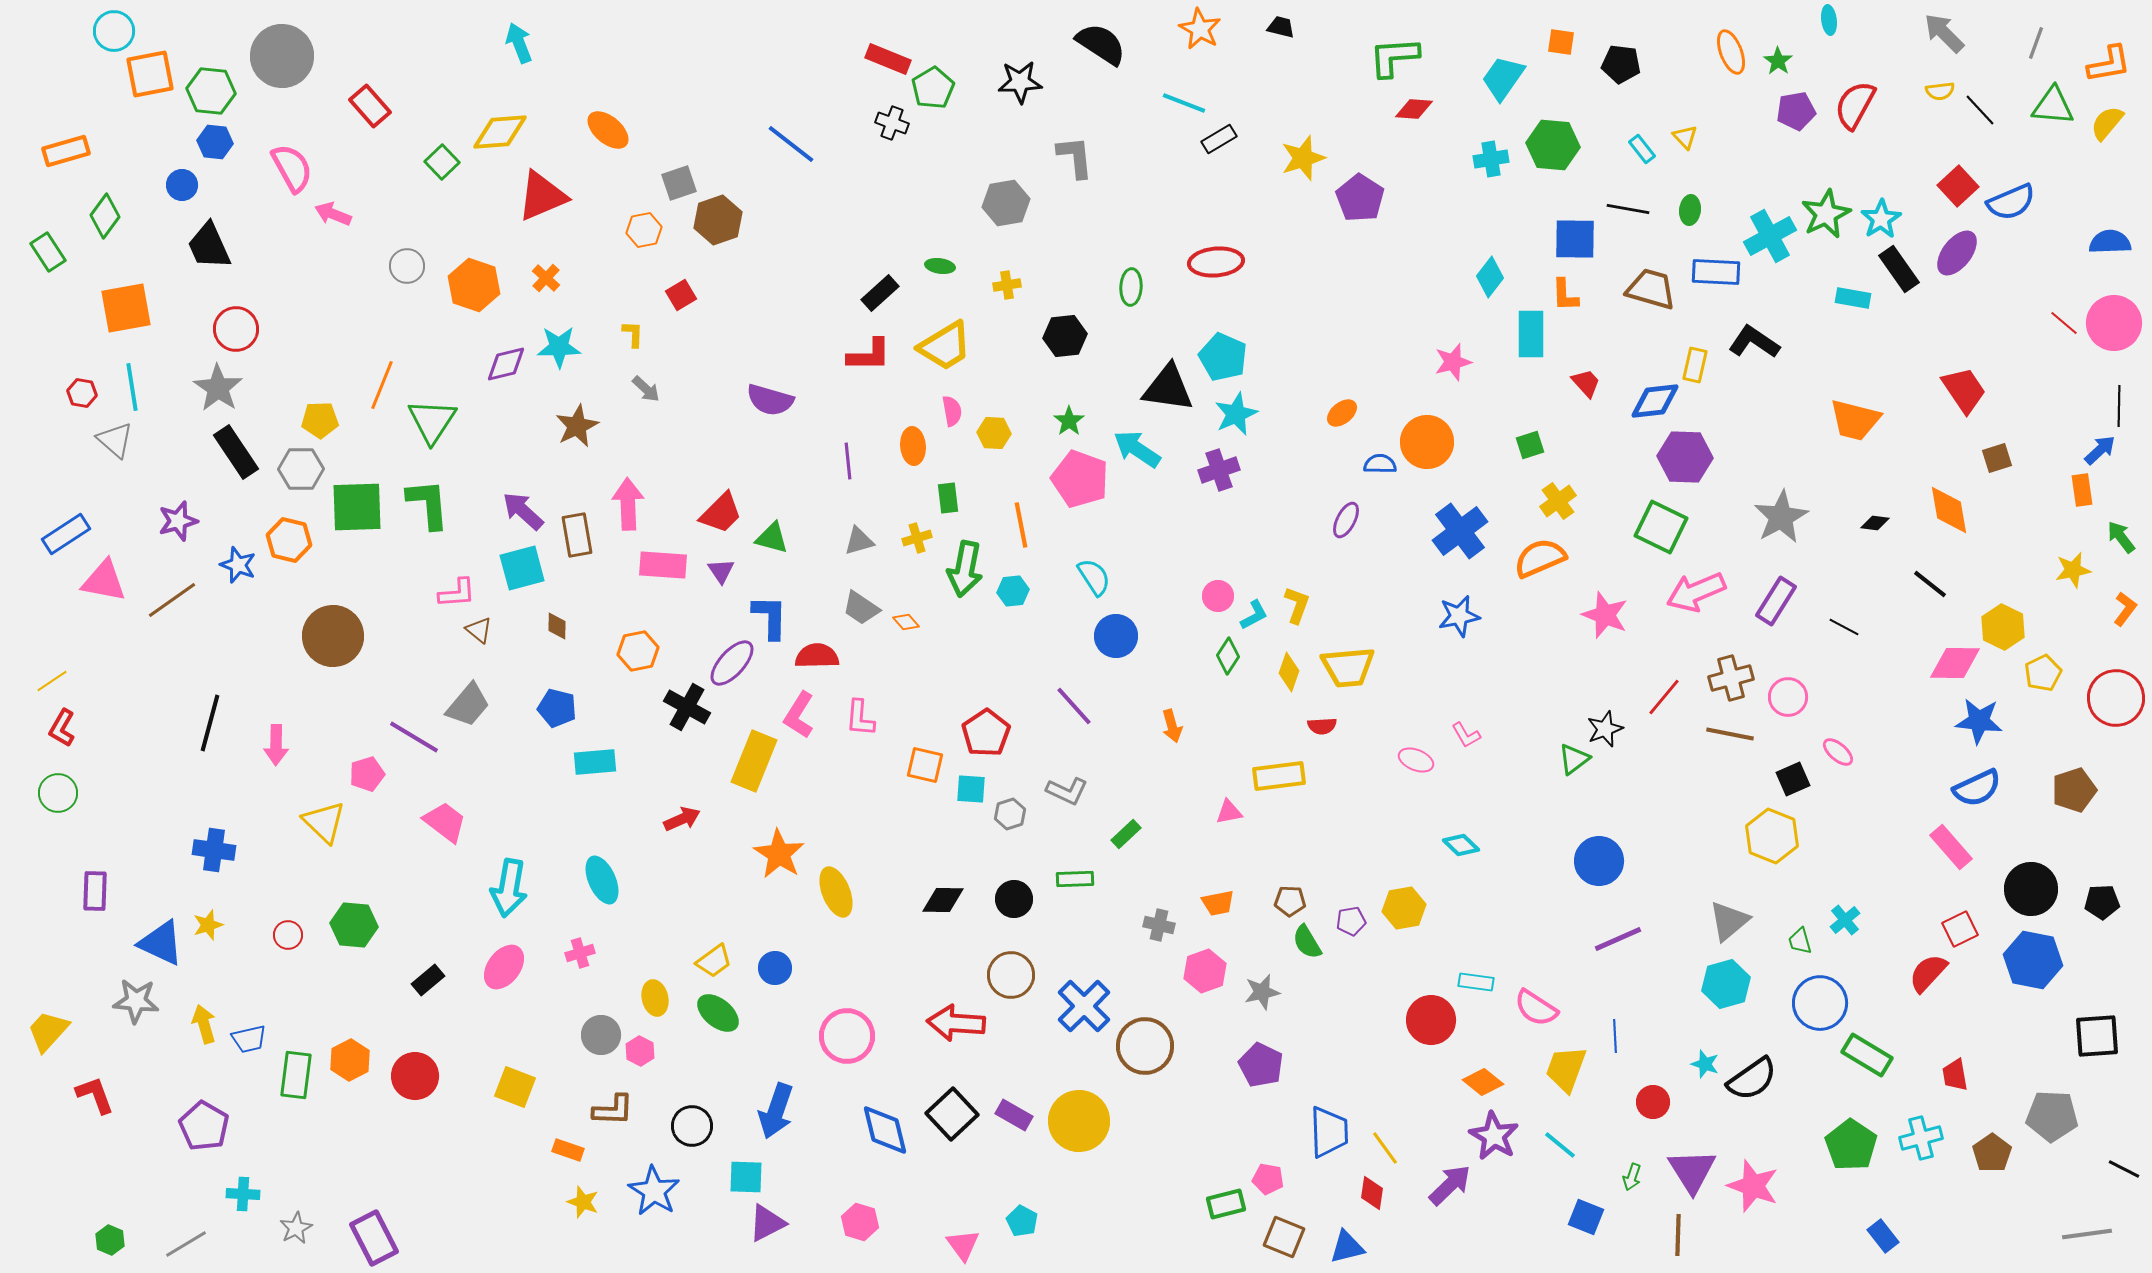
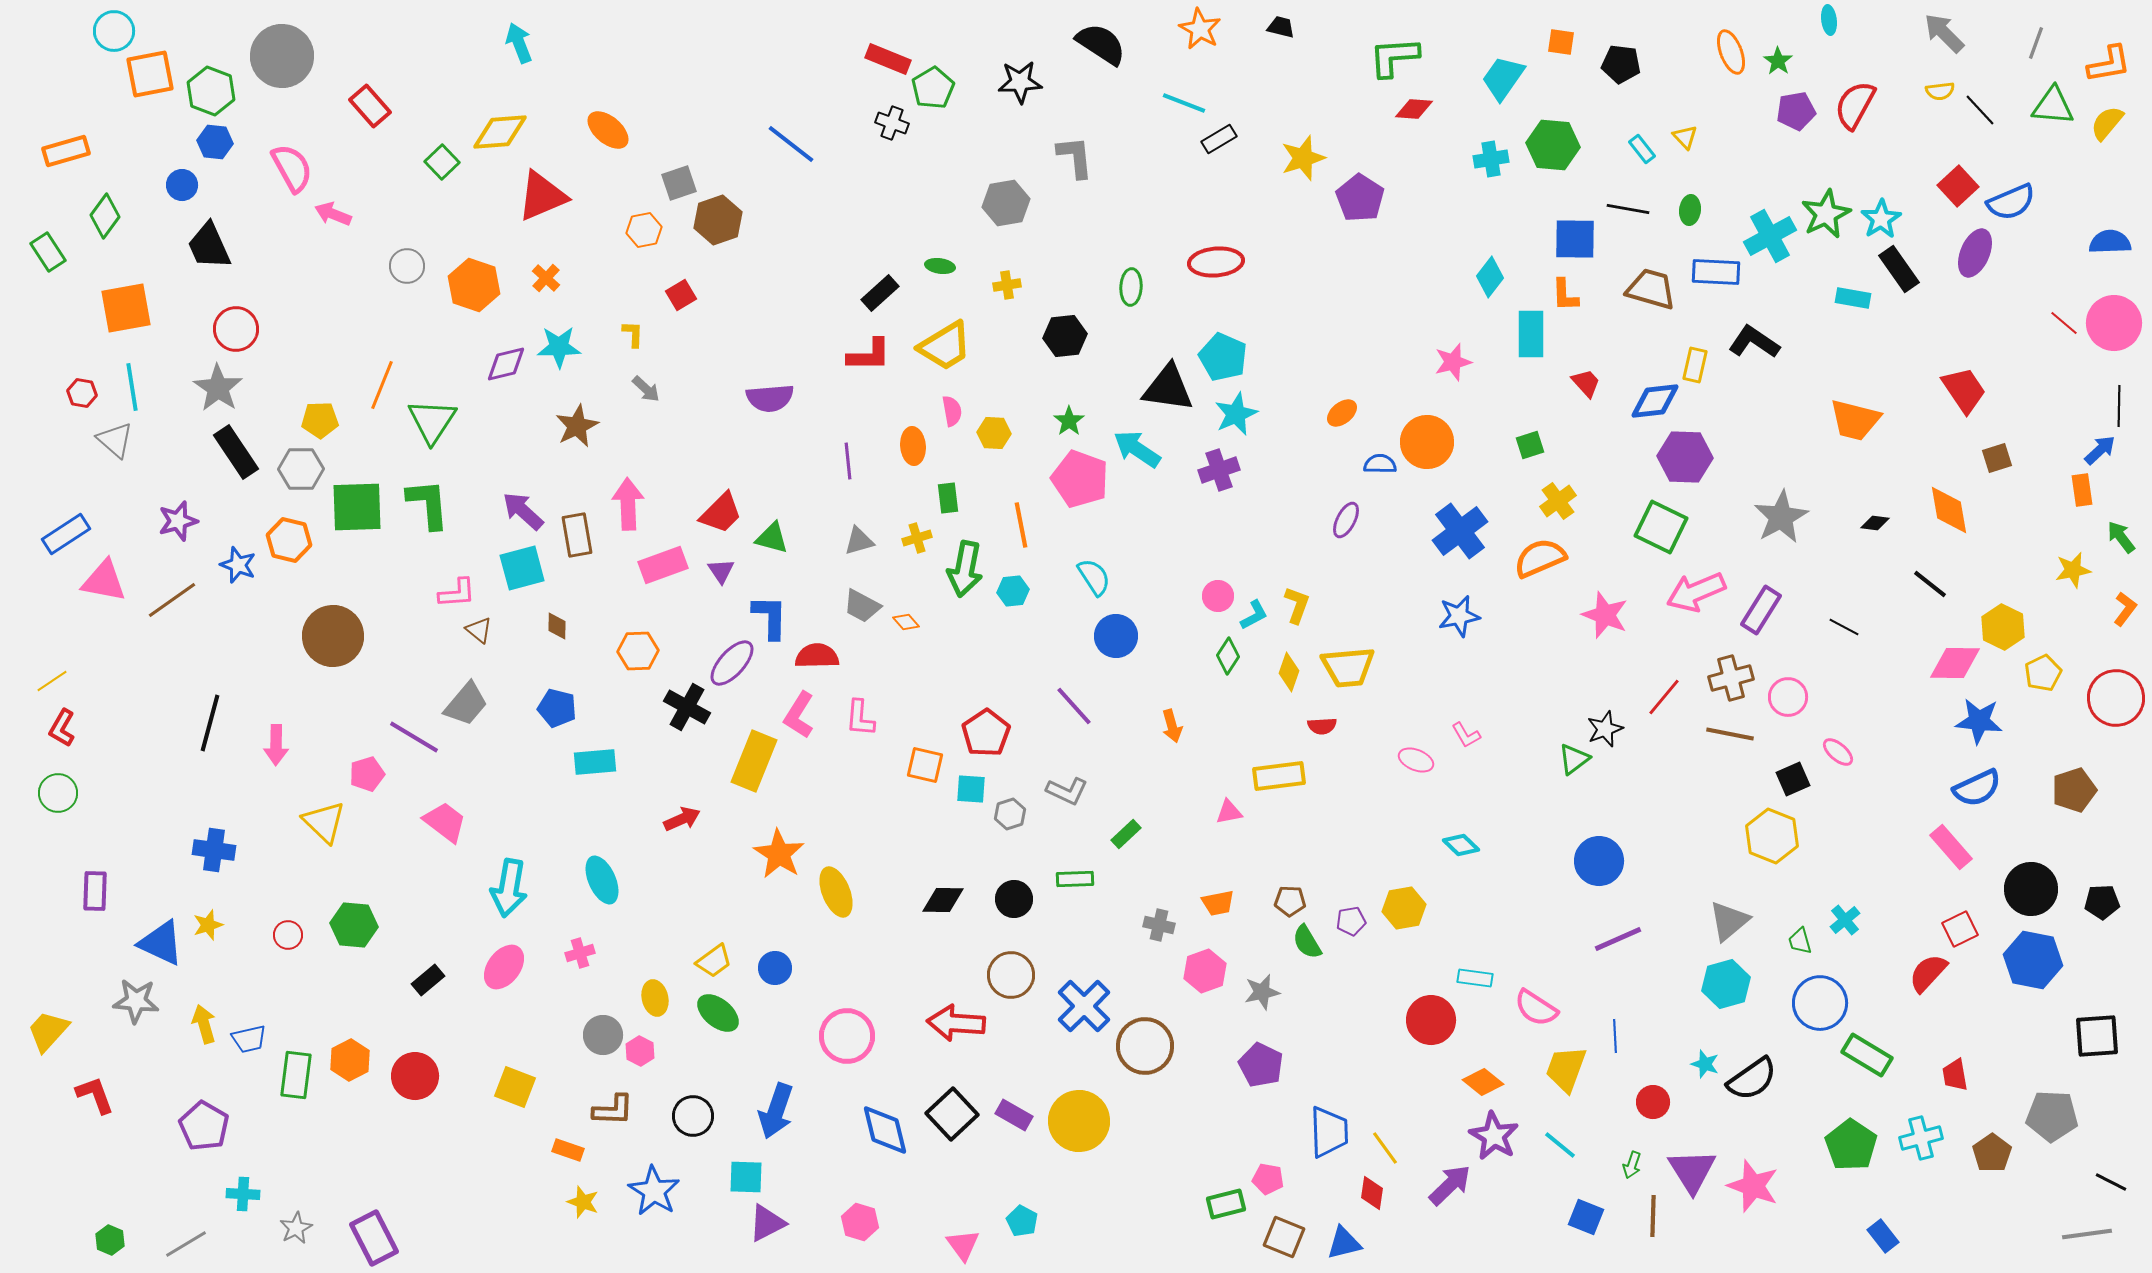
green hexagon at (211, 91): rotated 15 degrees clockwise
purple ellipse at (1957, 253): moved 18 px right; rotated 15 degrees counterclockwise
purple semicircle at (770, 400): moved 2 px up; rotated 21 degrees counterclockwise
pink rectangle at (663, 565): rotated 24 degrees counterclockwise
purple rectangle at (1776, 601): moved 15 px left, 9 px down
gray trapezoid at (861, 608): moved 1 px right, 2 px up; rotated 6 degrees counterclockwise
orange hexagon at (638, 651): rotated 9 degrees clockwise
gray trapezoid at (468, 705): moved 2 px left, 1 px up
cyan rectangle at (1476, 982): moved 1 px left, 4 px up
gray circle at (601, 1035): moved 2 px right
black circle at (692, 1126): moved 1 px right, 10 px up
black line at (2124, 1169): moved 13 px left, 13 px down
green arrow at (1632, 1177): moved 12 px up
brown line at (1678, 1235): moved 25 px left, 19 px up
blue triangle at (1347, 1247): moved 3 px left, 4 px up
